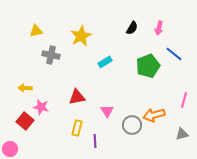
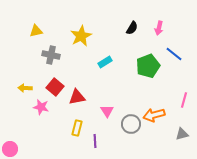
red square: moved 30 px right, 34 px up
gray circle: moved 1 px left, 1 px up
